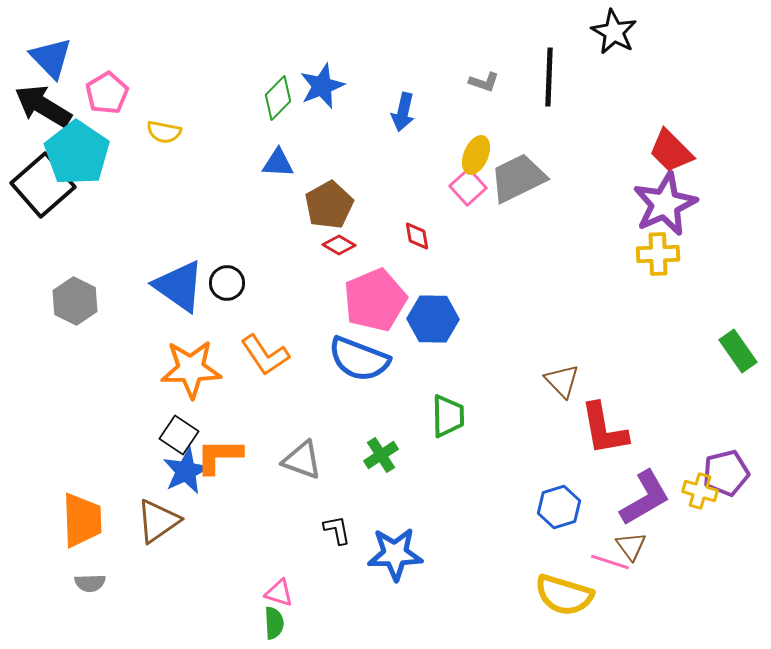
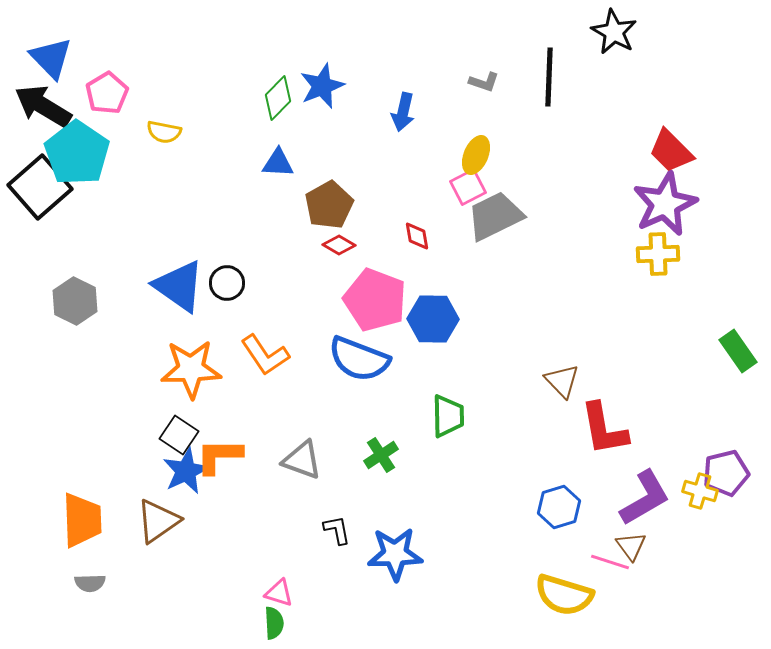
gray trapezoid at (518, 178): moved 23 px left, 38 px down
black square at (43, 185): moved 3 px left, 2 px down
pink square at (468, 187): rotated 15 degrees clockwise
pink pentagon at (375, 300): rotated 28 degrees counterclockwise
